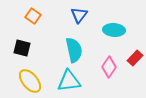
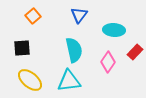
orange square: rotated 14 degrees clockwise
black square: rotated 18 degrees counterclockwise
red rectangle: moved 6 px up
pink diamond: moved 1 px left, 5 px up
yellow ellipse: moved 1 px up; rotated 10 degrees counterclockwise
